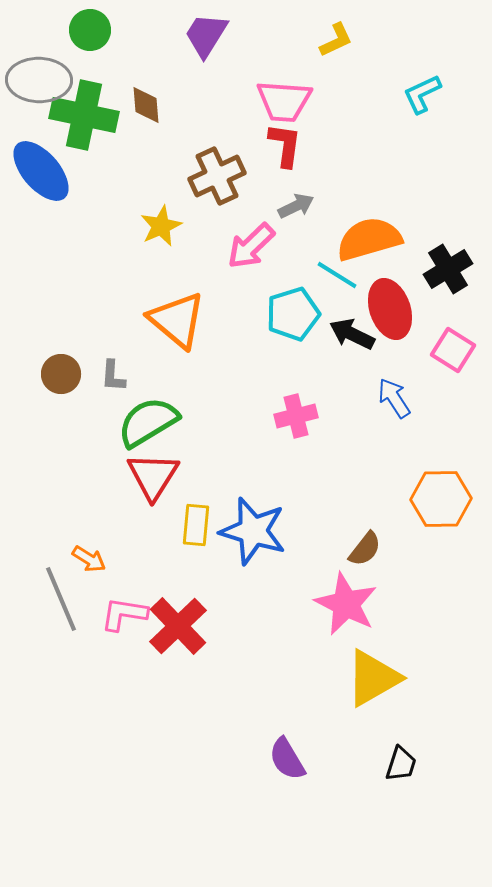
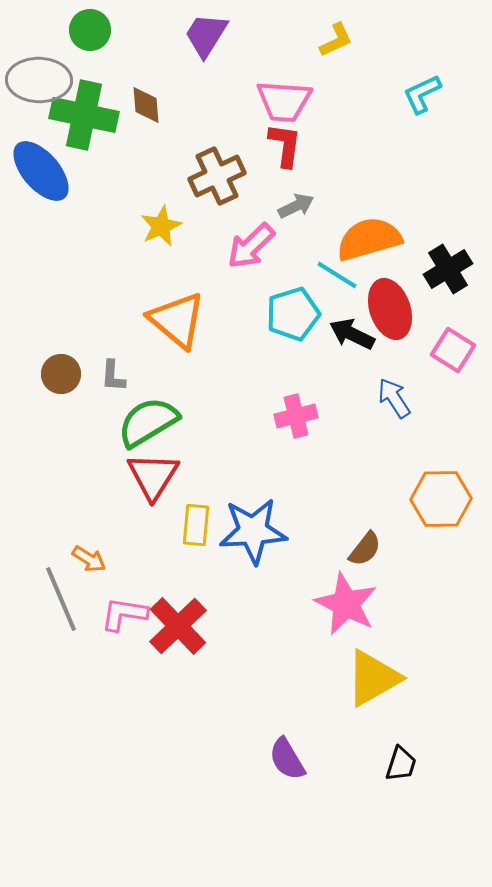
blue star: rotated 20 degrees counterclockwise
